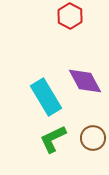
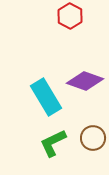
purple diamond: rotated 42 degrees counterclockwise
green L-shape: moved 4 px down
